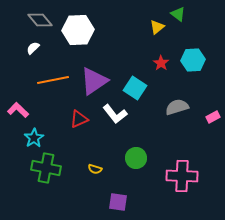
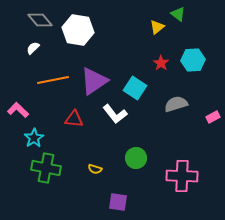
white hexagon: rotated 12 degrees clockwise
gray semicircle: moved 1 px left, 3 px up
red triangle: moved 5 px left; rotated 30 degrees clockwise
